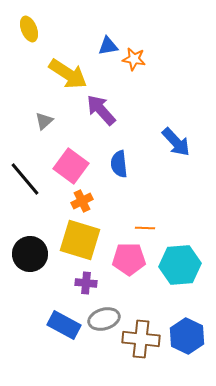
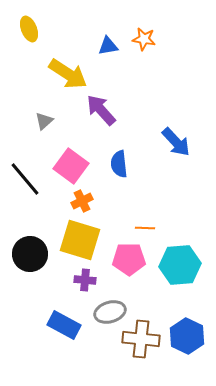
orange star: moved 10 px right, 20 px up
purple cross: moved 1 px left, 3 px up
gray ellipse: moved 6 px right, 7 px up
